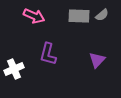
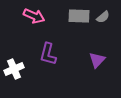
gray semicircle: moved 1 px right, 2 px down
